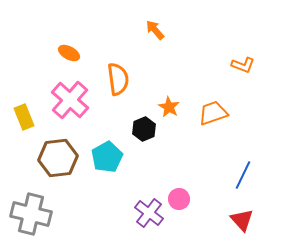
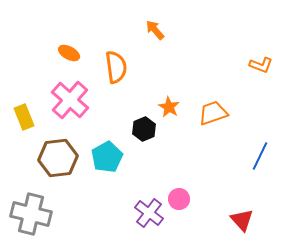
orange L-shape: moved 18 px right
orange semicircle: moved 2 px left, 12 px up
blue line: moved 17 px right, 19 px up
